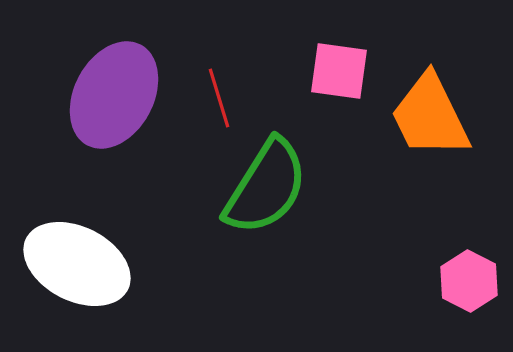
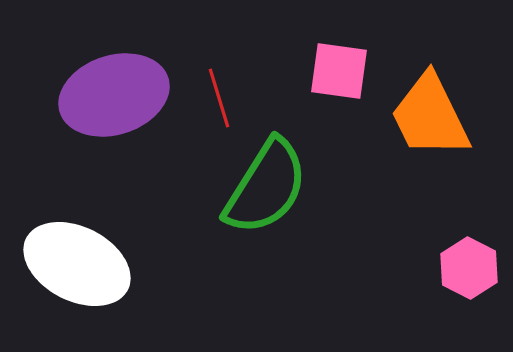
purple ellipse: rotated 44 degrees clockwise
pink hexagon: moved 13 px up
